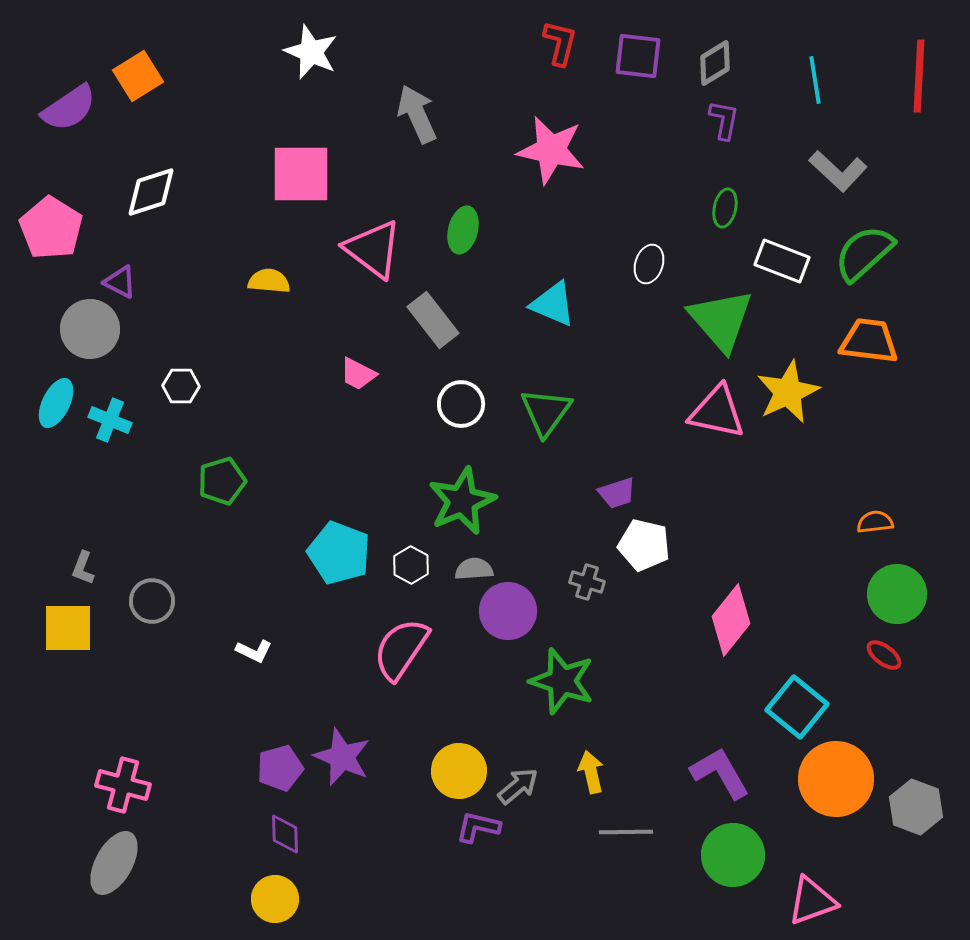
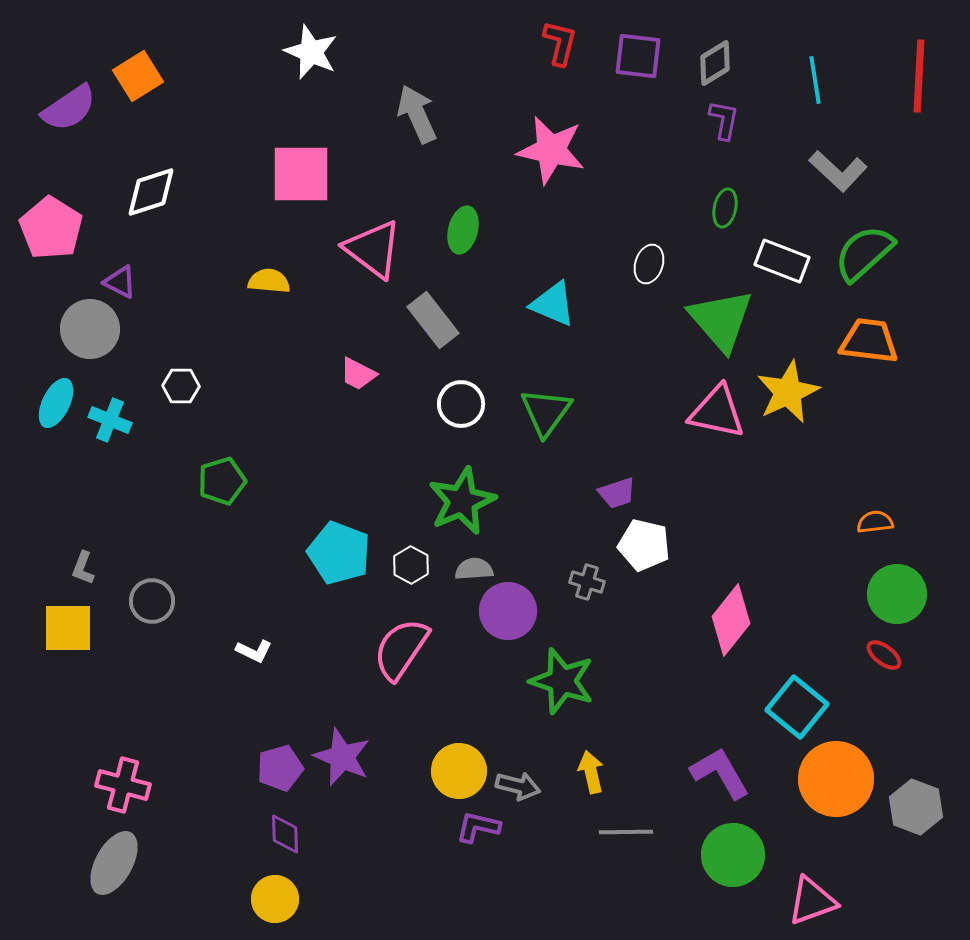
gray arrow at (518, 786): rotated 54 degrees clockwise
